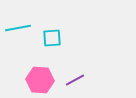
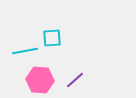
cyan line: moved 7 px right, 23 px down
purple line: rotated 12 degrees counterclockwise
